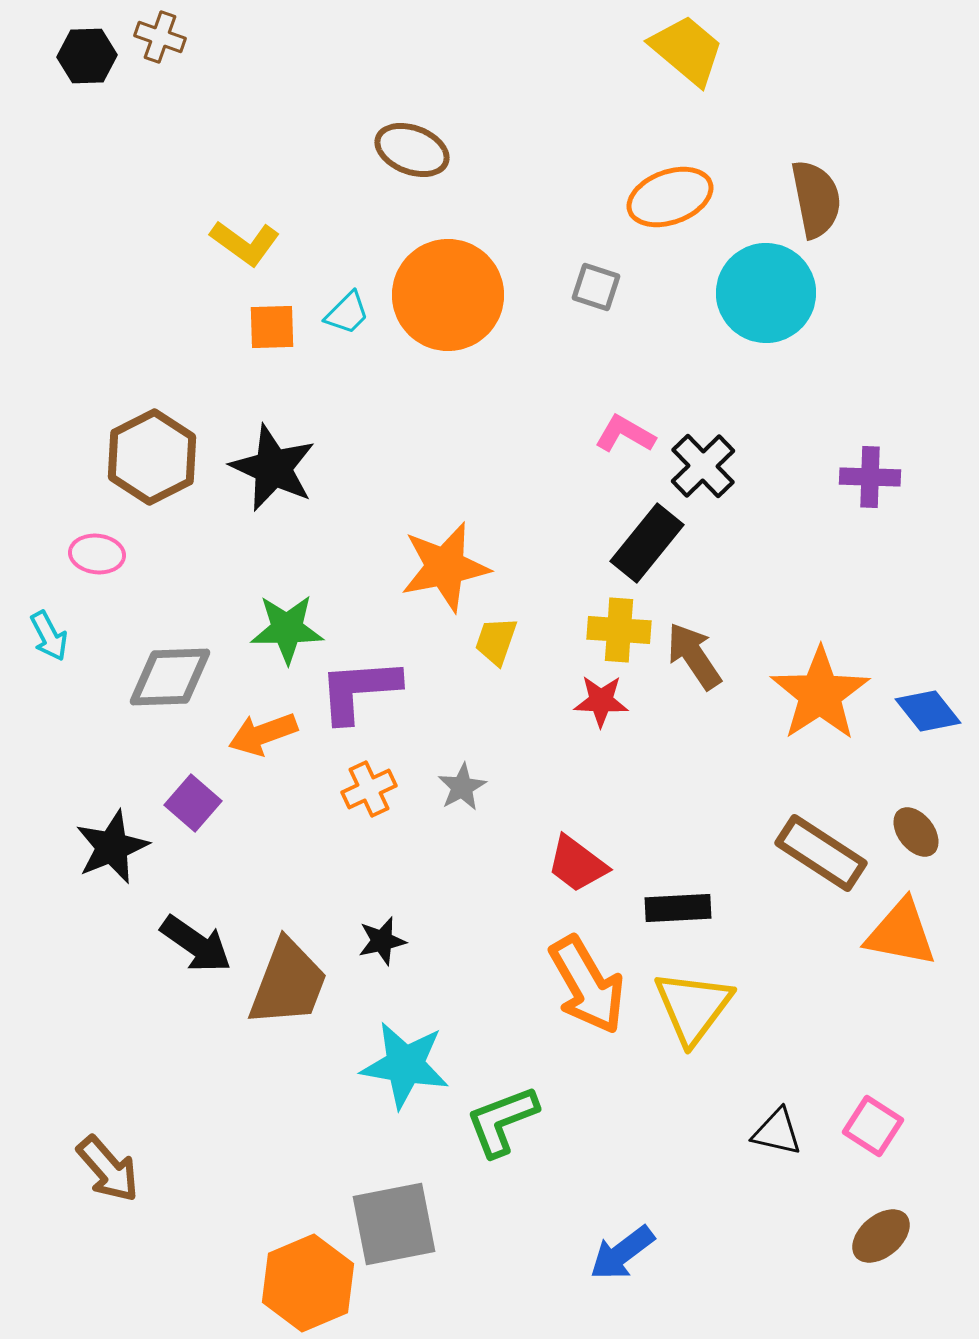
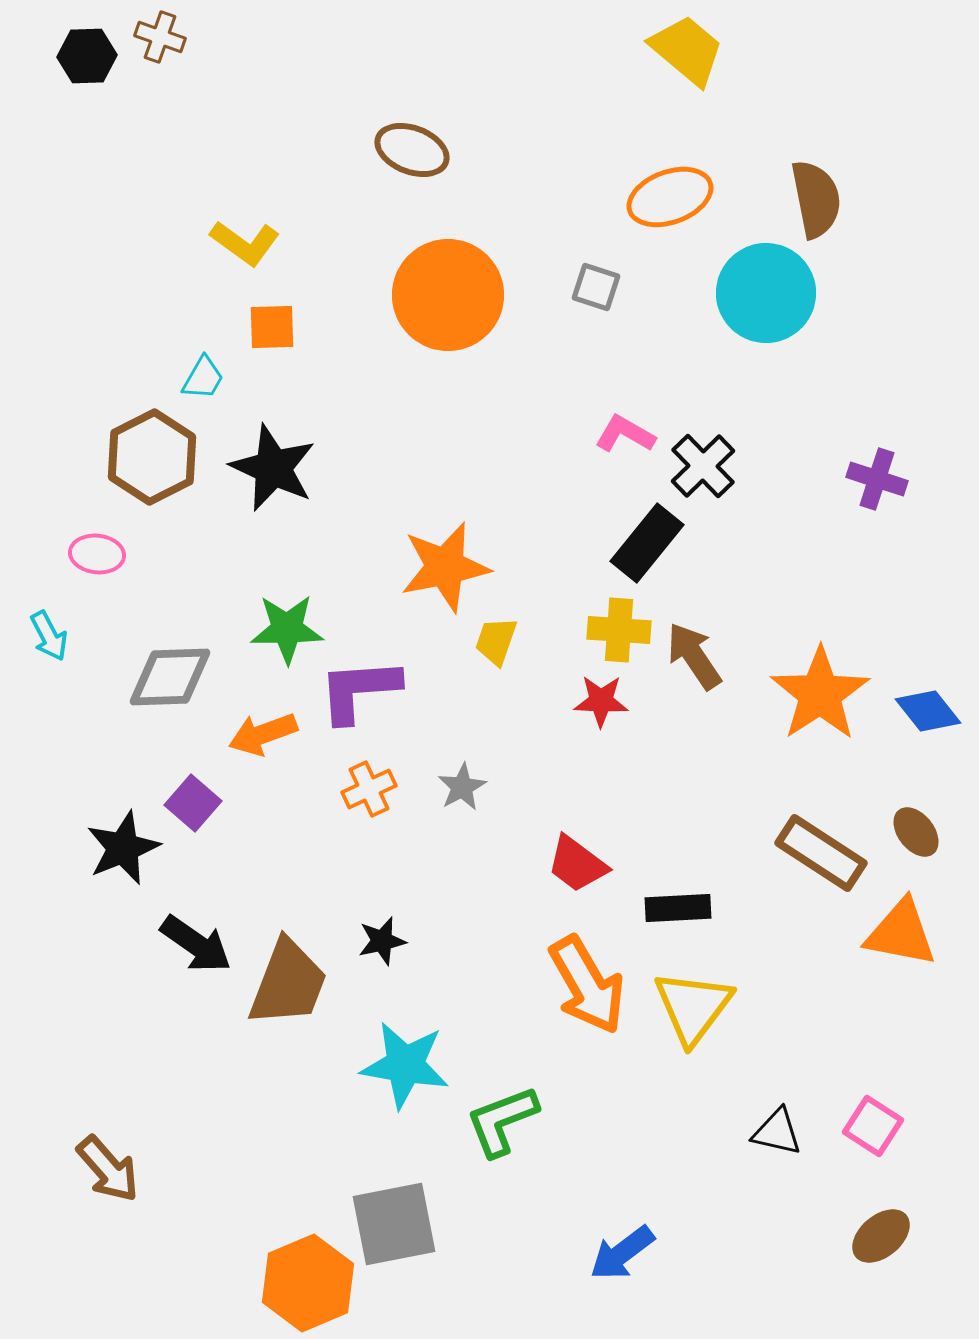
cyan trapezoid at (347, 313): moved 144 px left, 65 px down; rotated 15 degrees counterclockwise
purple cross at (870, 477): moved 7 px right, 2 px down; rotated 16 degrees clockwise
black star at (112, 847): moved 11 px right, 1 px down
